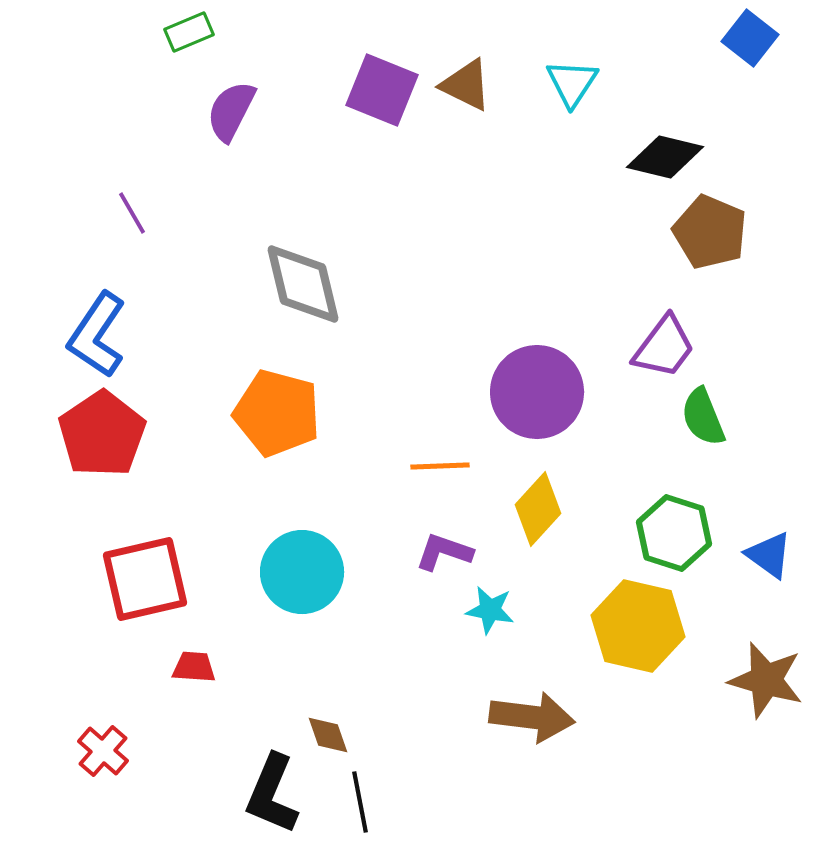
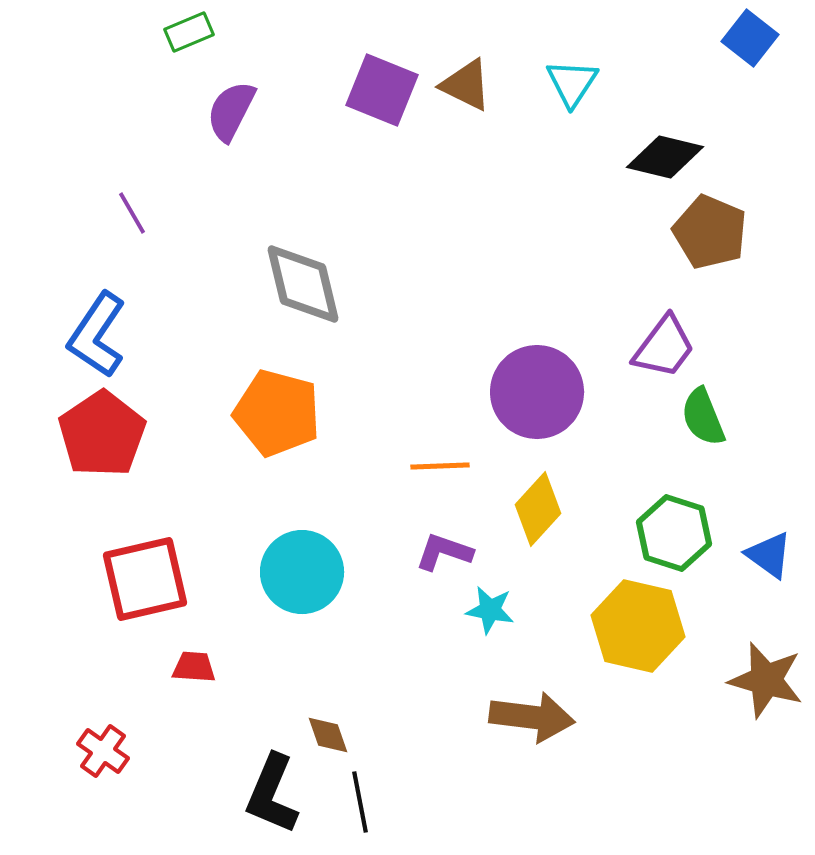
red cross: rotated 6 degrees counterclockwise
